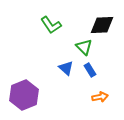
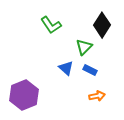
black diamond: rotated 55 degrees counterclockwise
green triangle: rotated 30 degrees clockwise
blue rectangle: rotated 32 degrees counterclockwise
orange arrow: moved 3 px left, 1 px up
